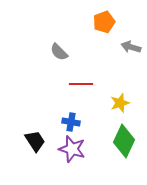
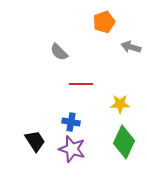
yellow star: moved 1 px down; rotated 18 degrees clockwise
green diamond: moved 1 px down
